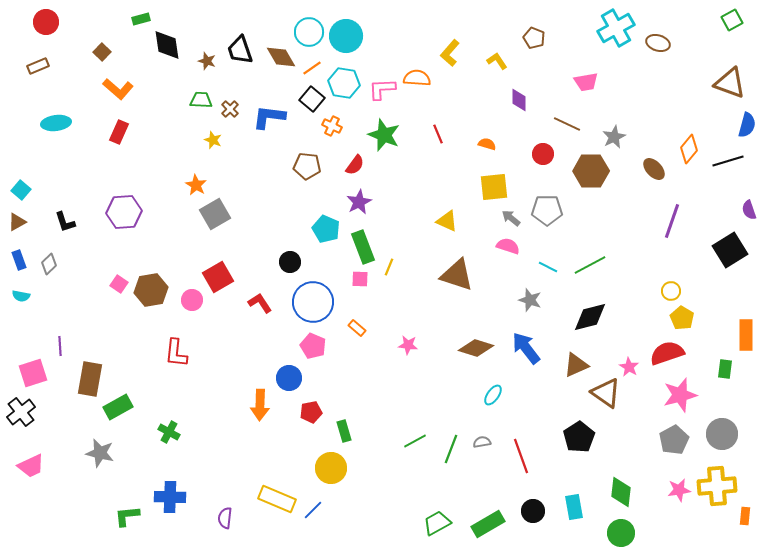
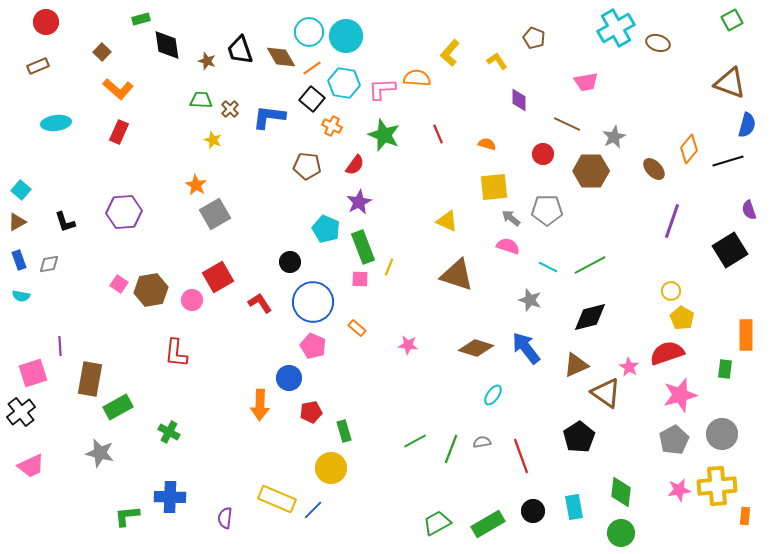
gray diamond at (49, 264): rotated 35 degrees clockwise
